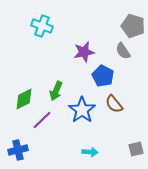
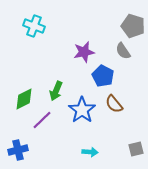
cyan cross: moved 8 px left
